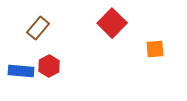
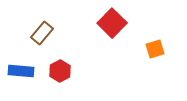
brown rectangle: moved 4 px right, 5 px down
orange square: rotated 12 degrees counterclockwise
red hexagon: moved 11 px right, 5 px down
